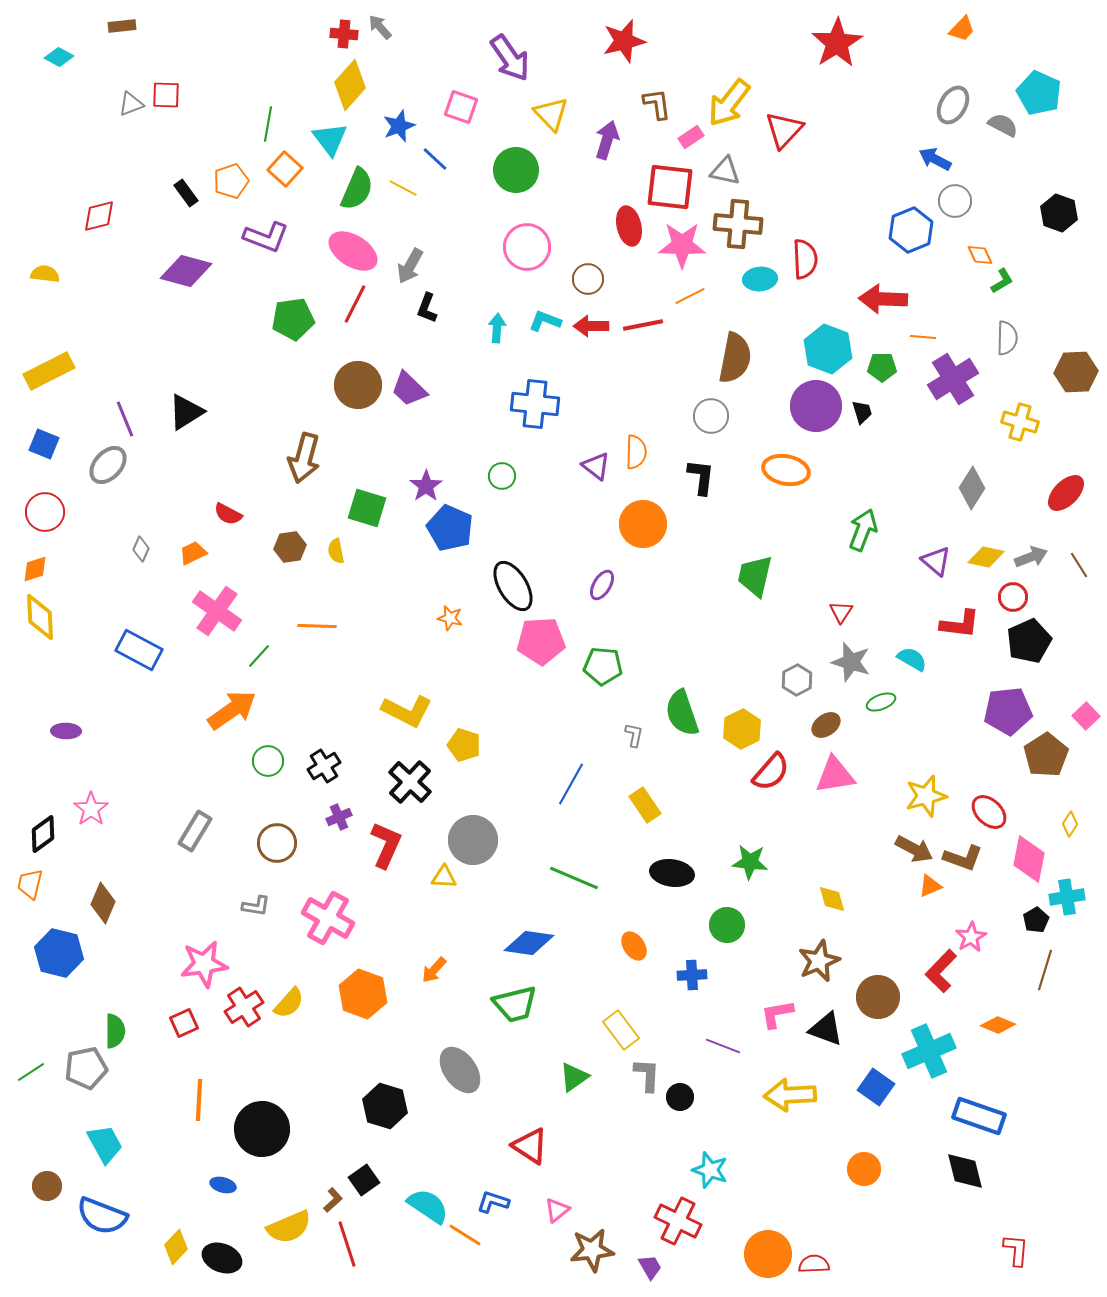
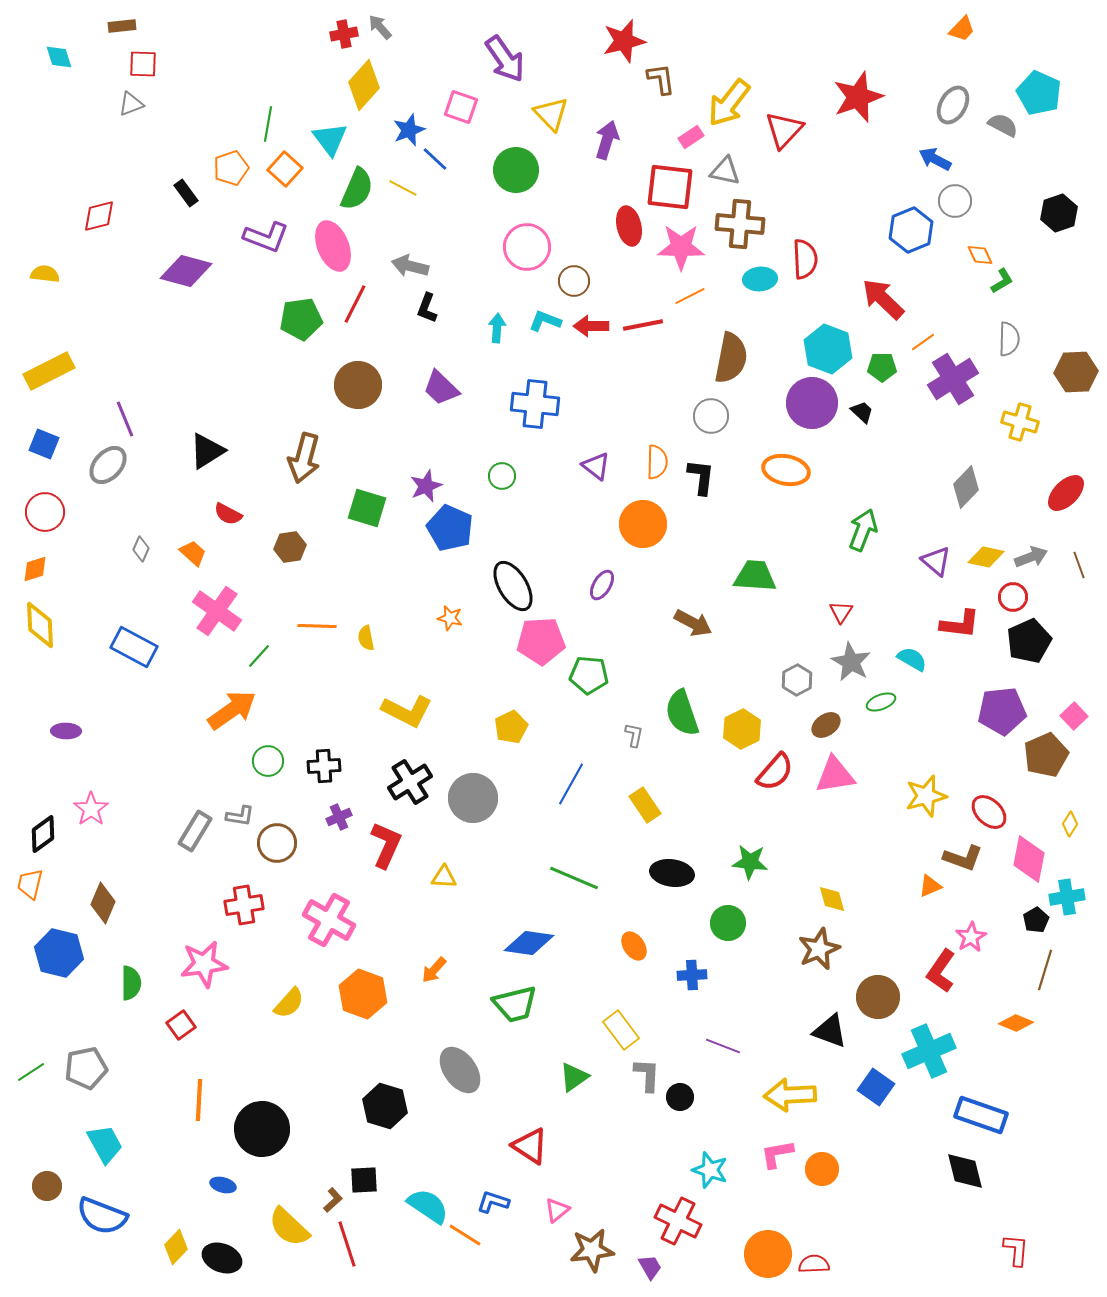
red cross at (344, 34): rotated 16 degrees counterclockwise
red star at (837, 43): moved 21 px right, 54 px down; rotated 12 degrees clockwise
cyan diamond at (59, 57): rotated 44 degrees clockwise
purple arrow at (510, 58): moved 5 px left, 1 px down
yellow diamond at (350, 85): moved 14 px right
red square at (166, 95): moved 23 px left, 31 px up
brown L-shape at (657, 104): moved 4 px right, 25 px up
blue star at (399, 126): moved 10 px right, 4 px down
orange pentagon at (231, 181): moved 13 px up
black hexagon at (1059, 213): rotated 21 degrees clockwise
brown cross at (738, 224): moved 2 px right
pink star at (682, 245): moved 1 px left, 2 px down
pink ellipse at (353, 251): moved 20 px left, 5 px up; rotated 36 degrees clockwise
gray arrow at (410, 266): rotated 75 degrees clockwise
brown circle at (588, 279): moved 14 px left, 2 px down
red arrow at (883, 299): rotated 42 degrees clockwise
green pentagon at (293, 319): moved 8 px right
orange line at (923, 337): moved 5 px down; rotated 40 degrees counterclockwise
gray semicircle at (1007, 338): moved 2 px right, 1 px down
brown semicircle at (735, 358): moved 4 px left
purple trapezoid at (409, 389): moved 32 px right, 1 px up
purple circle at (816, 406): moved 4 px left, 3 px up
black triangle at (186, 412): moved 21 px right, 39 px down
black trapezoid at (862, 412): rotated 30 degrees counterclockwise
orange semicircle at (636, 452): moved 21 px right, 10 px down
purple star at (426, 486): rotated 12 degrees clockwise
gray diamond at (972, 488): moved 6 px left, 1 px up; rotated 12 degrees clockwise
yellow semicircle at (336, 551): moved 30 px right, 87 px down
orange trapezoid at (193, 553): rotated 68 degrees clockwise
brown line at (1079, 565): rotated 12 degrees clockwise
green trapezoid at (755, 576): rotated 81 degrees clockwise
yellow diamond at (40, 617): moved 8 px down
blue rectangle at (139, 650): moved 5 px left, 3 px up
gray star at (851, 662): rotated 12 degrees clockwise
green pentagon at (603, 666): moved 14 px left, 9 px down
purple pentagon at (1008, 711): moved 6 px left
pink square at (1086, 716): moved 12 px left
yellow pentagon at (464, 745): moved 47 px right, 18 px up; rotated 28 degrees clockwise
brown pentagon at (1046, 755): rotated 9 degrees clockwise
black cross at (324, 766): rotated 28 degrees clockwise
red semicircle at (771, 772): moved 4 px right
black cross at (410, 782): rotated 15 degrees clockwise
gray circle at (473, 840): moved 42 px up
brown arrow at (914, 849): moved 221 px left, 226 px up
gray L-shape at (256, 906): moved 16 px left, 90 px up
pink cross at (328, 918): moved 1 px right, 2 px down
green circle at (727, 925): moved 1 px right, 2 px up
brown star at (819, 961): moved 12 px up
red L-shape at (941, 971): rotated 9 degrees counterclockwise
red cross at (244, 1007): moved 102 px up; rotated 24 degrees clockwise
pink L-shape at (777, 1014): moved 140 px down
red square at (184, 1023): moved 3 px left, 2 px down; rotated 12 degrees counterclockwise
orange diamond at (998, 1025): moved 18 px right, 2 px up
black triangle at (826, 1029): moved 4 px right, 2 px down
green semicircle at (115, 1031): moved 16 px right, 48 px up
blue rectangle at (979, 1116): moved 2 px right, 1 px up
orange circle at (864, 1169): moved 42 px left
black square at (364, 1180): rotated 32 degrees clockwise
yellow semicircle at (289, 1227): rotated 66 degrees clockwise
